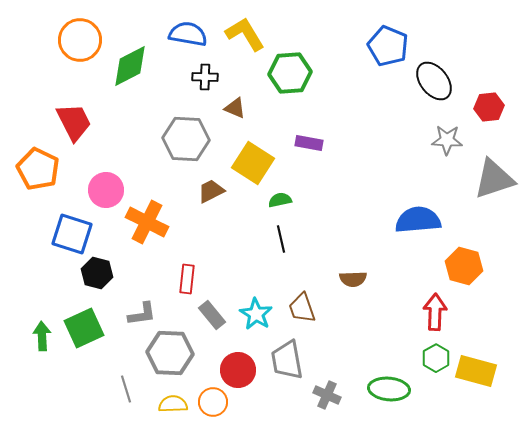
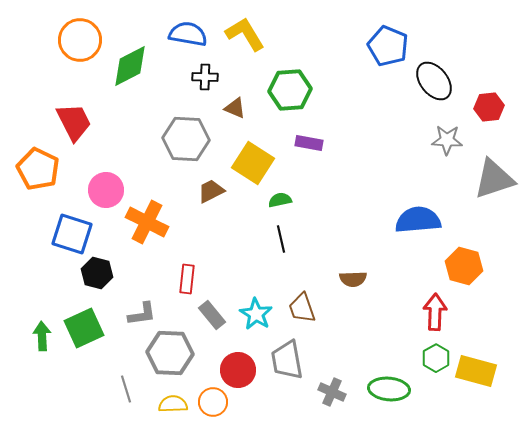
green hexagon at (290, 73): moved 17 px down
gray cross at (327, 395): moved 5 px right, 3 px up
